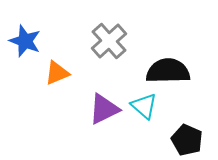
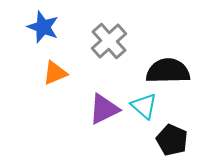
blue star: moved 18 px right, 14 px up
orange triangle: moved 2 px left
black pentagon: moved 15 px left
